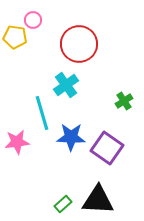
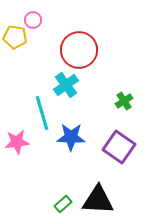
red circle: moved 6 px down
purple square: moved 12 px right, 1 px up
